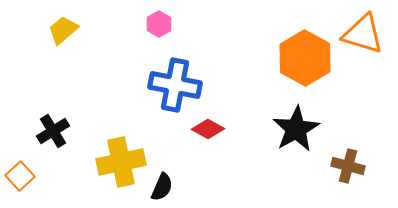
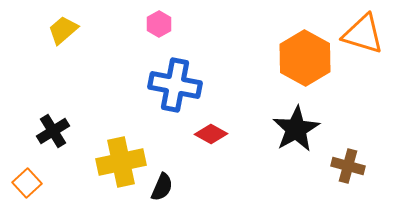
red diamond: moved 3 px right, 5 px down
orange square: moved 7 px right, 7 px down
